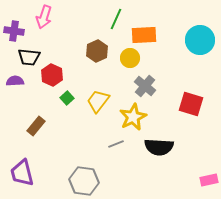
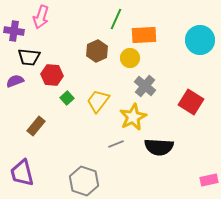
pink arrow: moved 3 px left
red hexagon: rotated 20 degrees counterclockwise
purple semicircle: rotated 18 degrees counterclockwise
red square: moved 2 px up; rotated 15 degrees clockwise
gray hexagon: rotated 12 degrees clockwise
